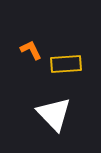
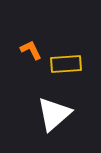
white triangle: rotated 33 degrees clockwise
